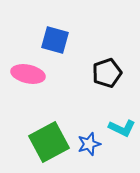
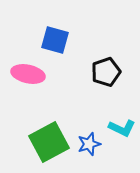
black pentagon: moved 1 px left, 1 px up
